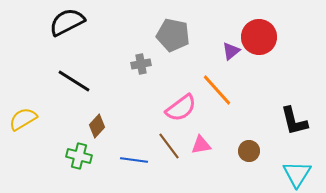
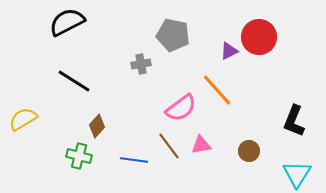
purple triangle: moved 2 px left; rotated 12 degrees clockwise
black L-shape: rotated 36 degrees clockwise
